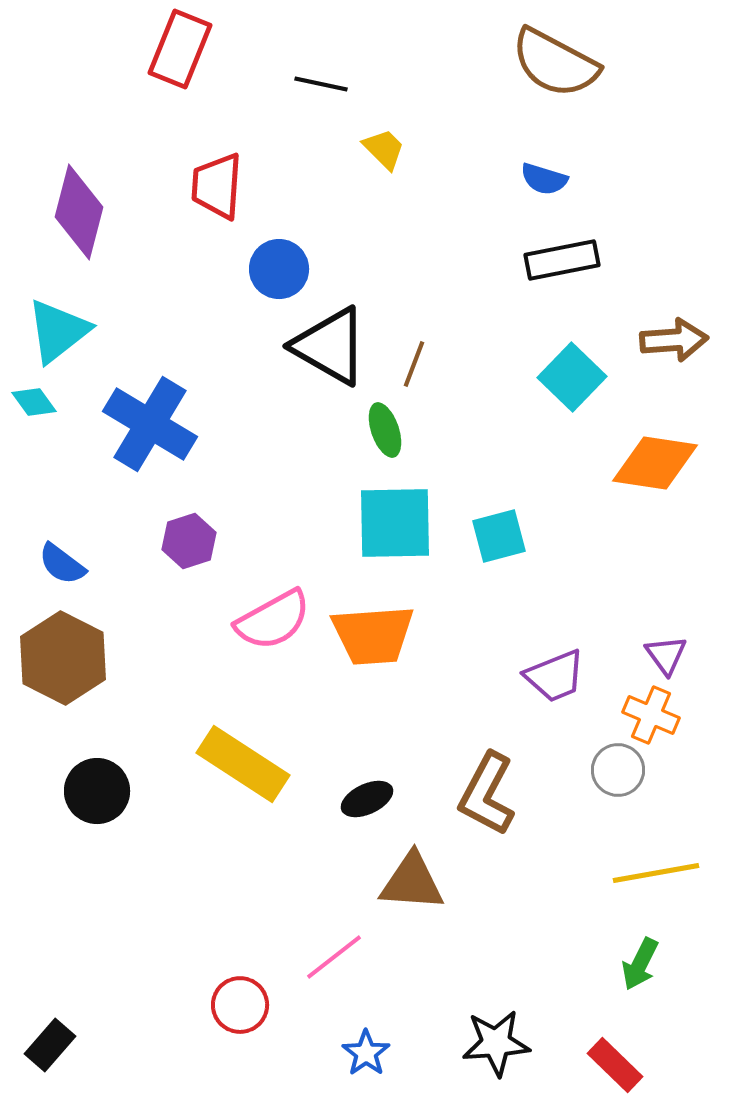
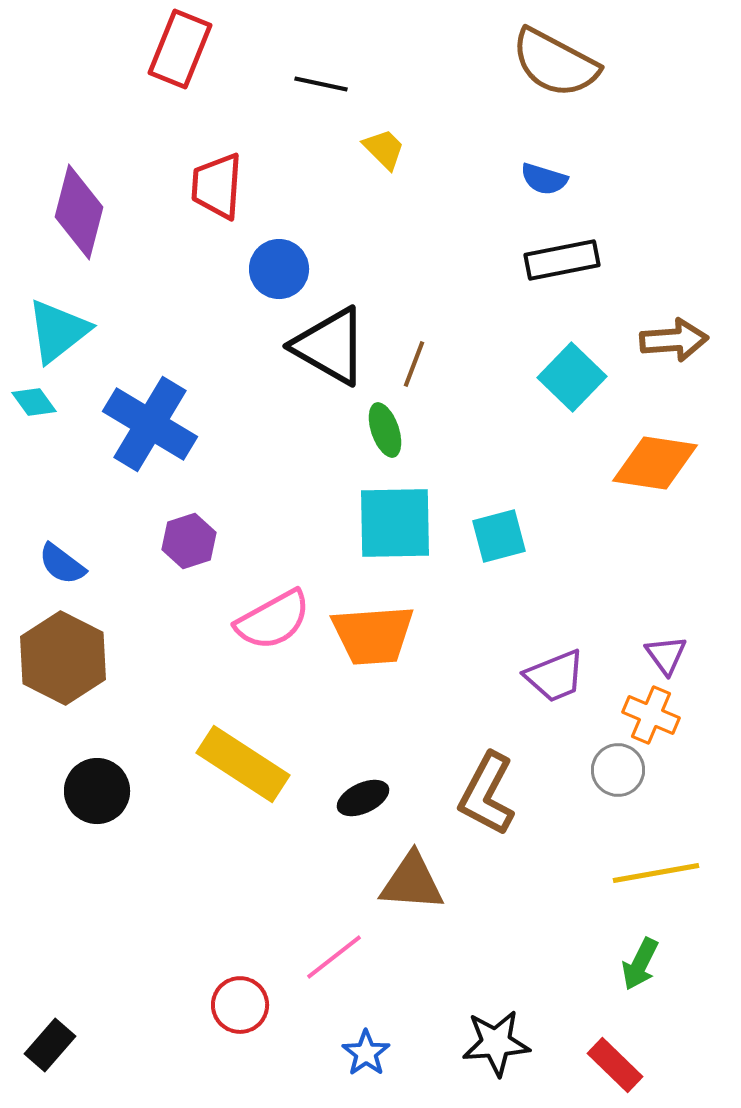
black ellipse at (367, 799): moved 4 px left, 1 px up
